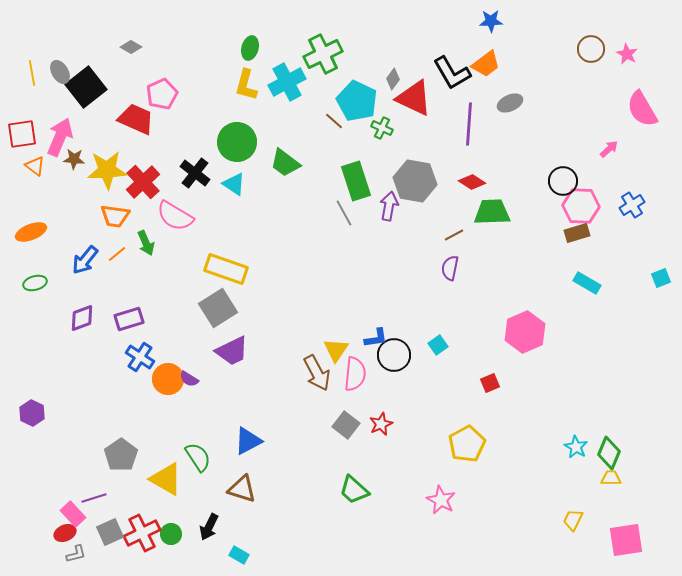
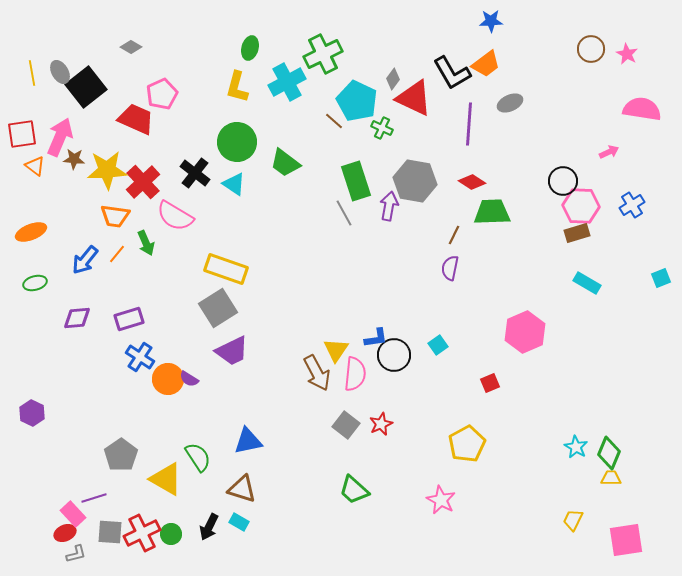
yellow L-shape at (246, 85): moved 9 px left, 2 px down
pink semicircle at (642, 109): rotated 129 degrees clockwise
pink arrow at (609, 149): moved 3 px down; rotated 18 degrees clockwise
brown line at (454, 235): rotated 36 degrees counterclockwise
orange line at (117, 254): rotated 12 degrees counterclockwise
purple diamond at (82, 318): moved 5 px left; rotated 16 degrees clockwise
blue triangle at (248, 441): rotated 16 degrees clockwise
gray square at (110, 532): rotated 28 degrees clockwise
cyan rectangle at (239, 555): moved 33 px up
